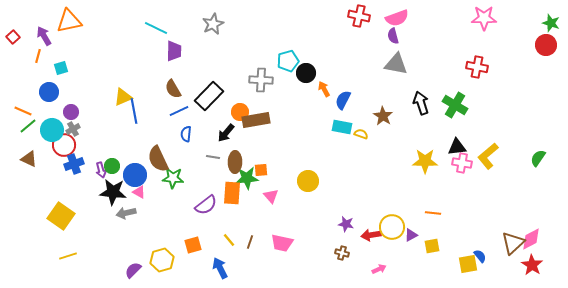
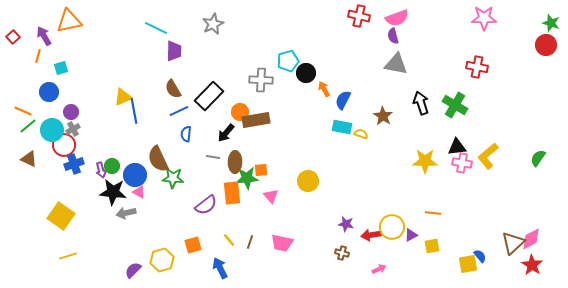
orange rectangle at (232, 193): rotated 10 degrees counterclockwise
